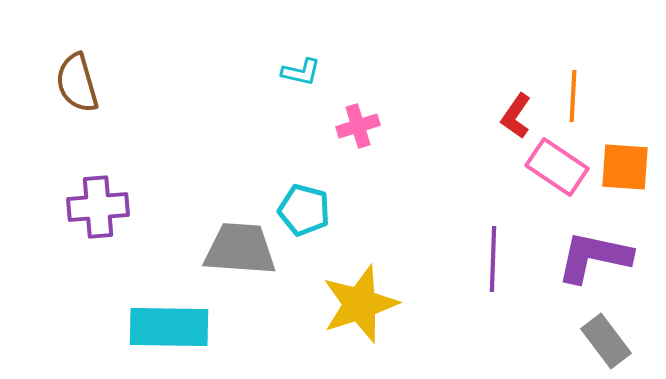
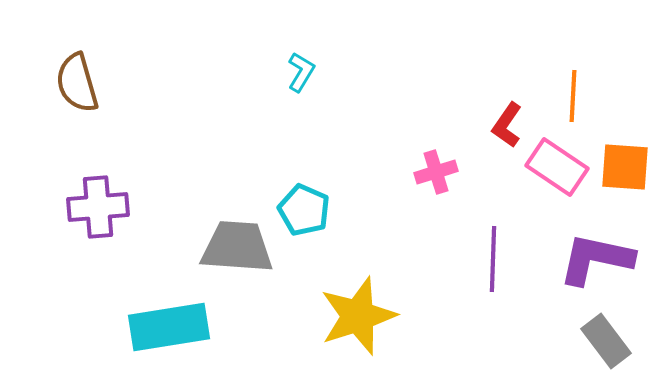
cyan L-shape: rotated 72 degrees counterclockwise
red L-shape: moved 9 px left, 9 px down
pink cross: moved 78 px right, 46 px down
cyan pentagon: rotated 9 degrees clockwise
gray trapezoid: moved 3 px left, 2 px up
purple L-shape: moved 2 px right, 2 px down
yellow star: moved 2 px left, 12 px down
cyan rectangle: rotated 10 degrees counterclockwise
